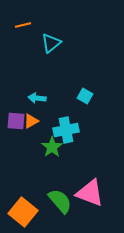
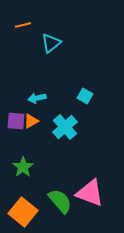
cyan arrow: rotated 18 degrees counterclockwise
cyan cross: moved 1 px left, 3 px up; rotated 30 degrees counterclockwise
green star: moved 29 px left, 20 px down
